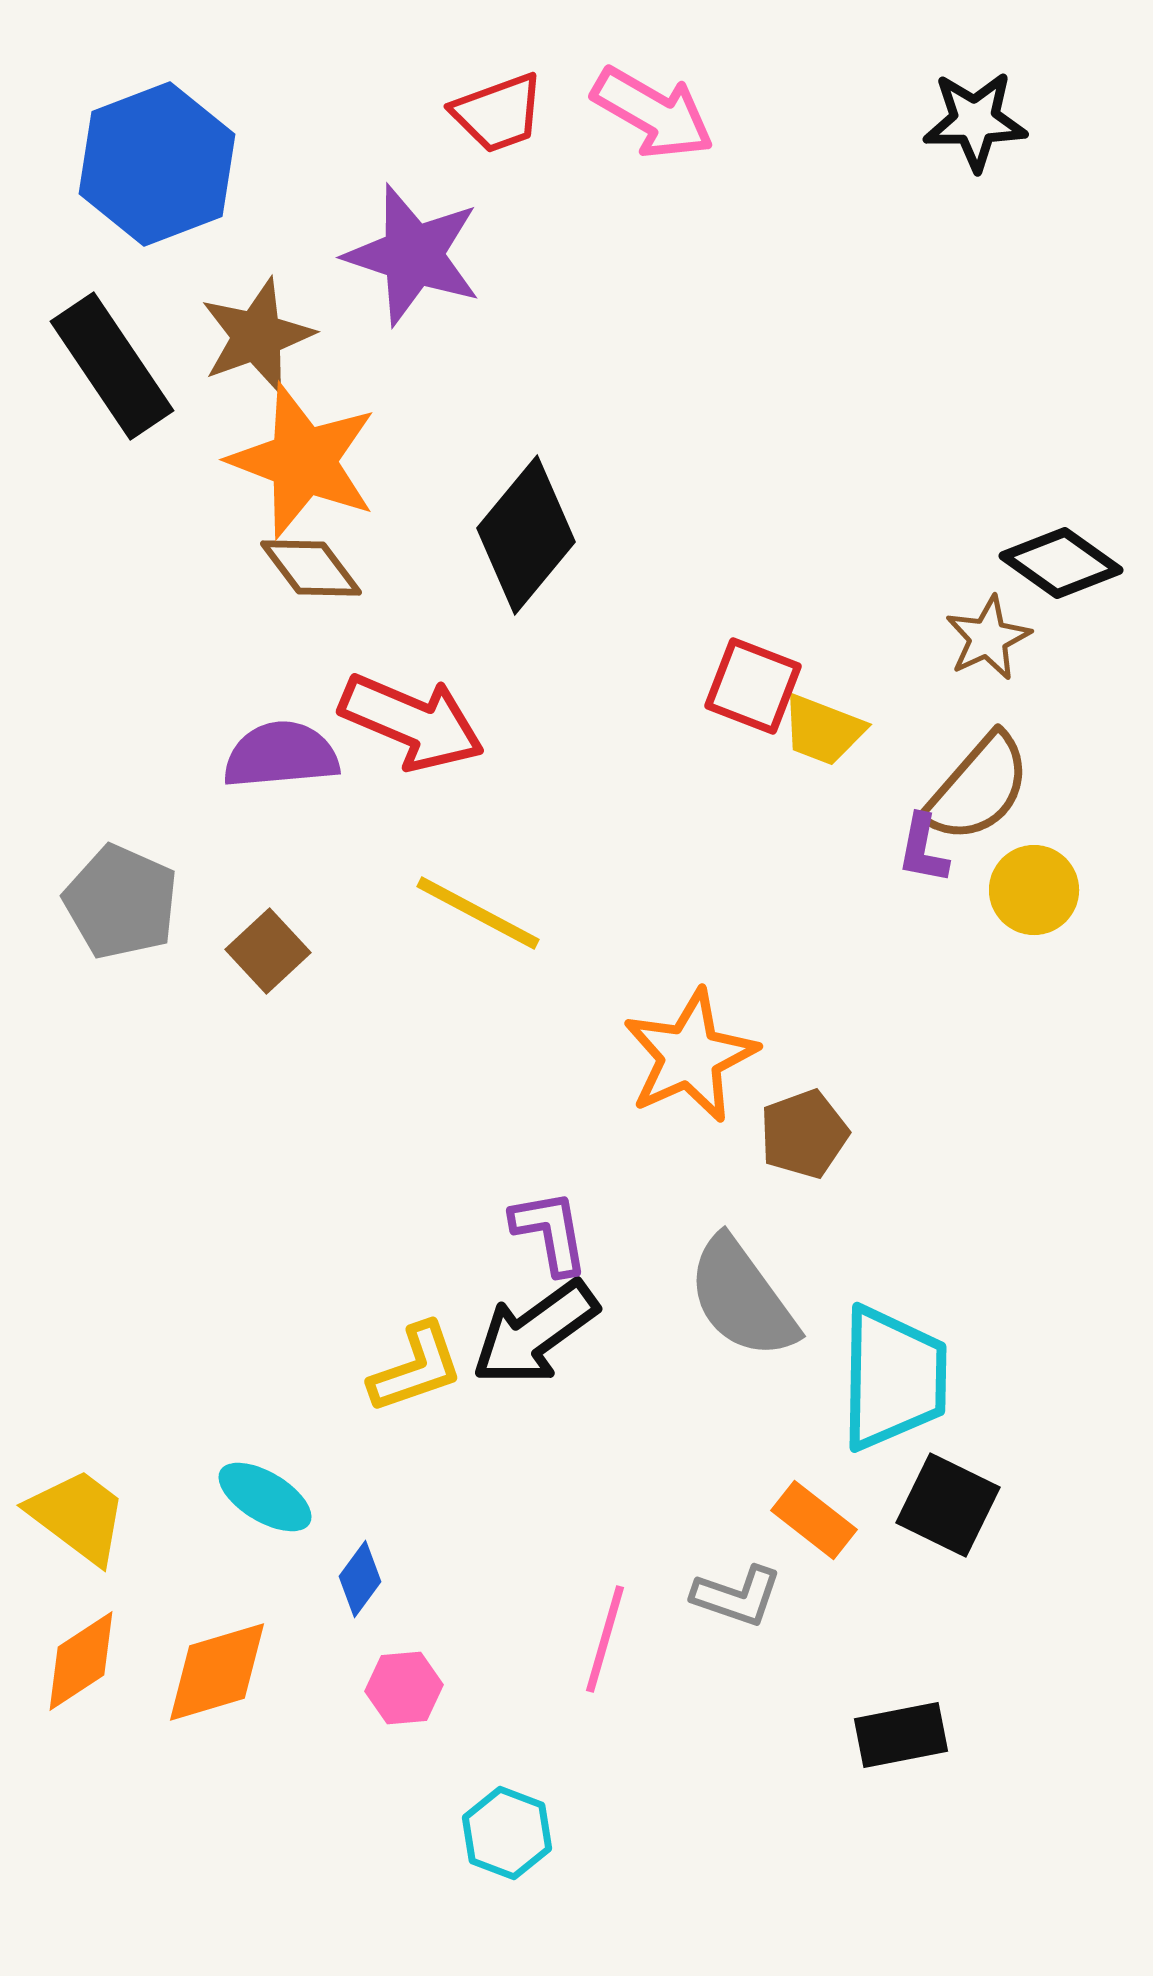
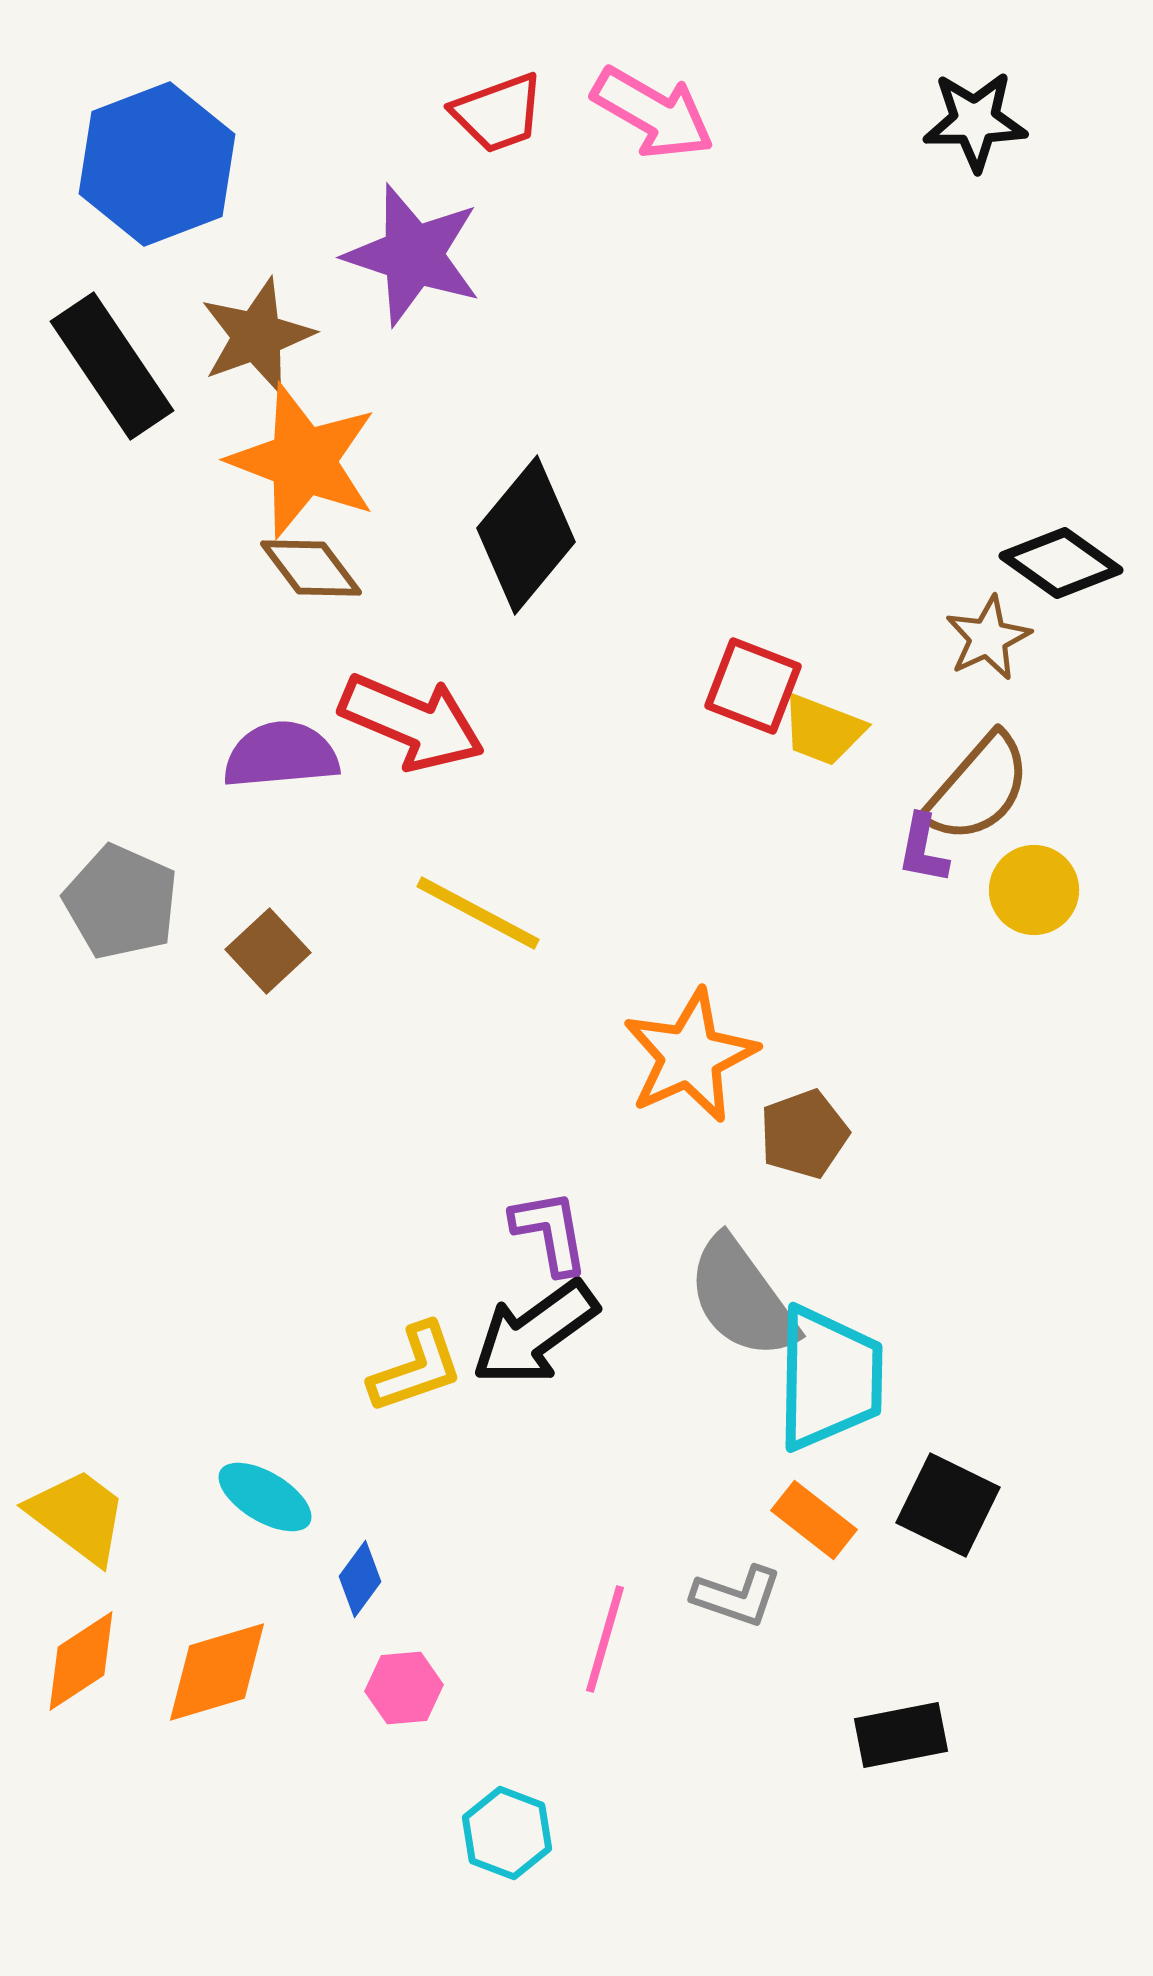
cyan trapezoid at (893, 1378): moved 64 px left
